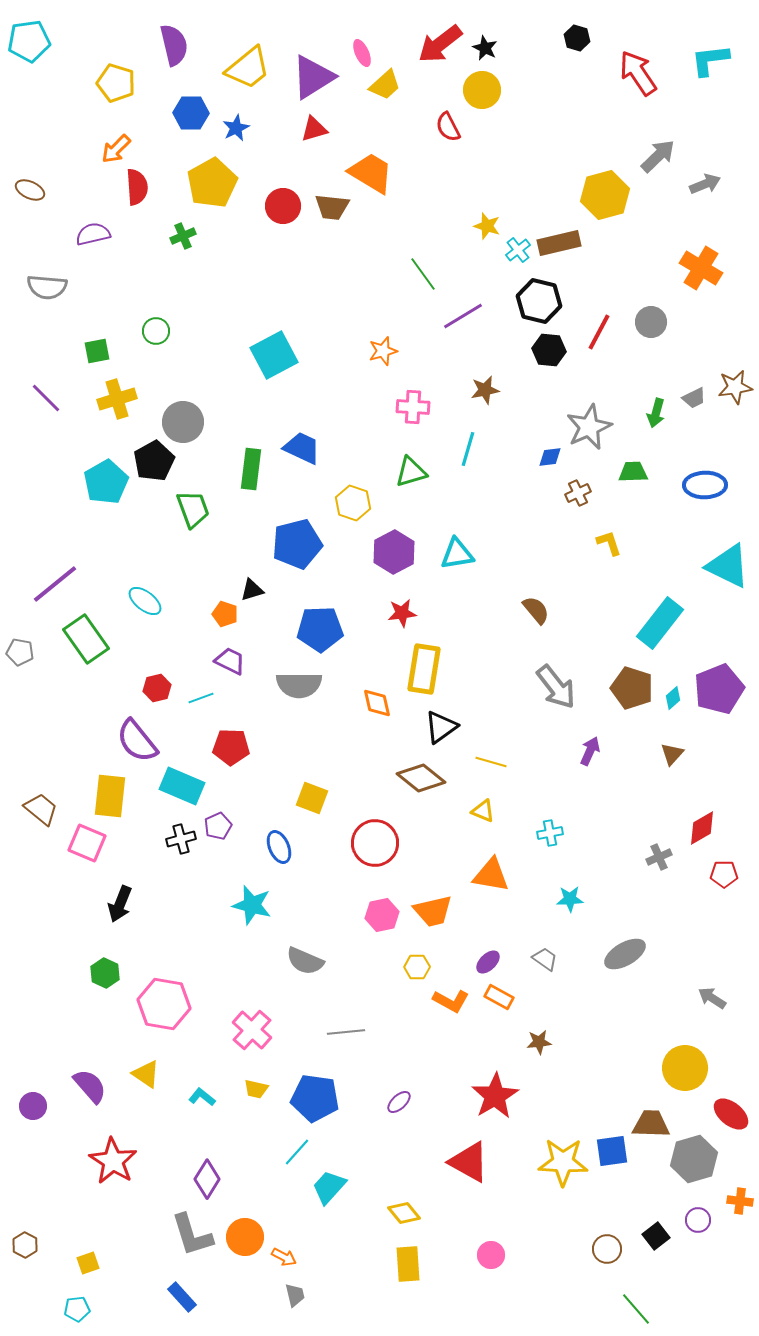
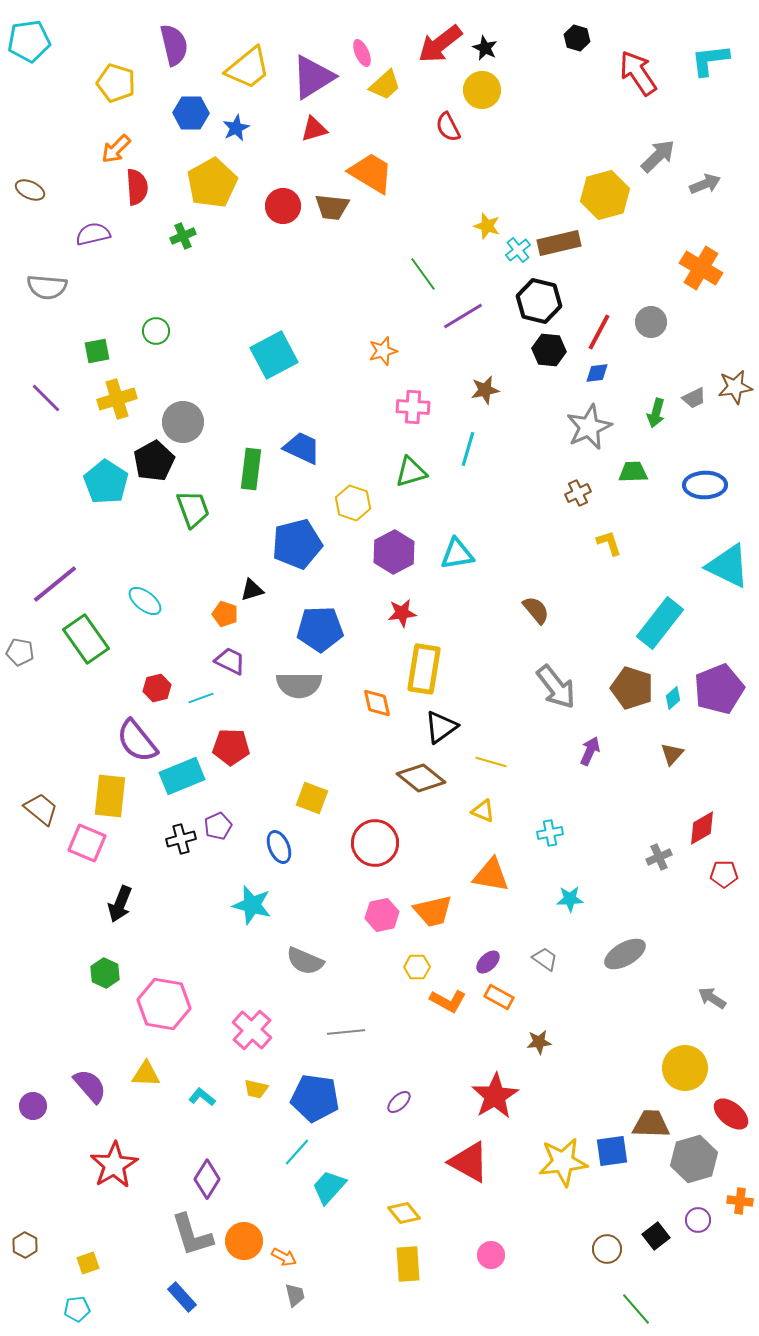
blue diamond at (550, 457): moved 47 px right, 84 px up
cyan pentagon at (106, 482): rotated 9 degrees counterclockwise
cyan rectangle at (182, 786): moved 10 px up; rotated 45 degrees counterclockwise
orange L-shape at (451, 1001): moved 3 px left
yellow triangle at (146, 1074): rotated 32 degrees counterclockwise
red star at (113, 1161): moved 1 px right, 4 px down; rotated 9 degrees clockwise
yellow star at (563, 1162): rotated 9 degrees counterclockwise
orange circle at (245, 1237): moved 1 px left, 4 px down
